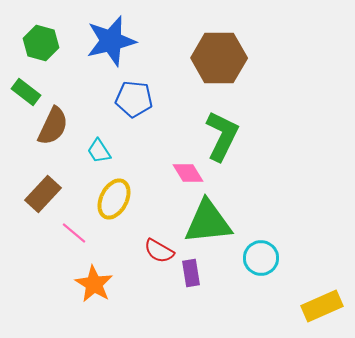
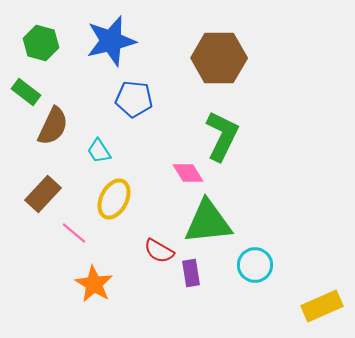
cyan circle: moved 6 px left, 7 px down
